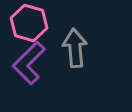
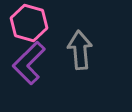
gray arrow: moved 5 px right, 2 px down
